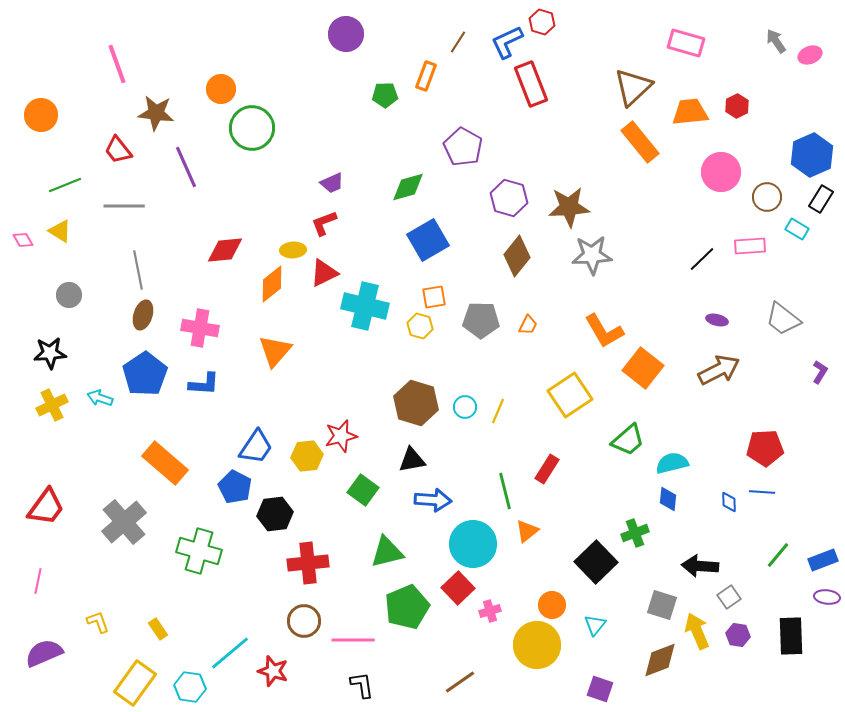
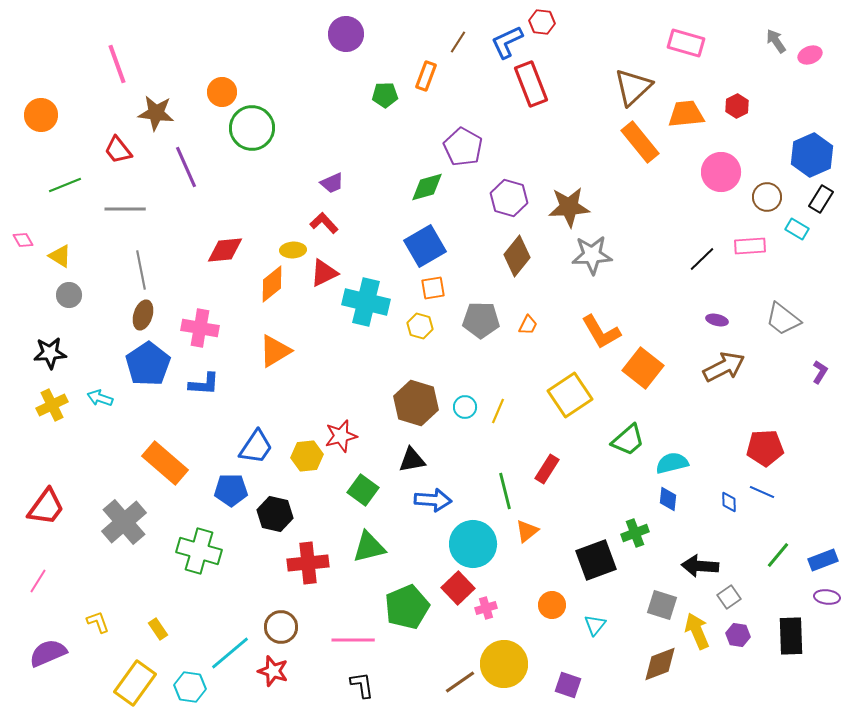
red hexagon at (542, 22): rotated 10 degrees counterclockwise
orange circle at (221, 89): moved 1 px right, 3 px down
orange trapezoid at (690, 112): moved 4 px left, 2 px down
green diamond at (408, 187): moved 19 px right
gray line at (124, 206): moved 1 px right, 3 px down
red L-shape at (324, 223): rotated 68 degrees clockwise
yellow triangle at (60, 231): moved 25 px down
blue square at (428, 240): moved 3 px left, 6 px down
gray line at (138, 270): moved 3 px right
orange square at (434, 297): moved 1 px left, 9 px up
cyan cross at (365, 306): moved 1 px right, 4 px up
orange L-shape at (604, 331): moved 3 px left, 1 px down
orange triangle at (275, 351): rotated 18 degrees clockwise
brown arrow at (719, 370): moved 5 px right, 3 px up
blue pentagon at (145, 374): moved 3 px right, 10 px up
blue pentagon at (235, 487): moved 4 px left, 3 px down; rotated 28 degrees counterclockwise
blue line at (762, 492): rotated 20 degrees clockwise
black hexagon at (275, 514): rotated 20 degrees clockwise
green triangle at (387, 552): moved 18 px left, 5 px up
black square at (596, 562): moved 2 px up; rotated 24 degrees clockwise
pink line at (38, 581): rotated 20 degrees clockwise
pink cross at (490, 611): moved 4 px left, 3 px up
brown circle at (304, 621): moved 23 px left, 6 px down
yellow circle at (537, 645): moved 33 px left, 19 px down
purple semicircle at (44, 653): moved 4 px right
brown diamond at (660, 660): moved 4 px down
purple square at (600, 689): moved 32 px left, 4 px up
